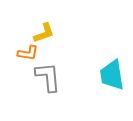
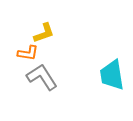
gray L-shape: moved 6 px left; rotated 28 degrees counterclockwise
